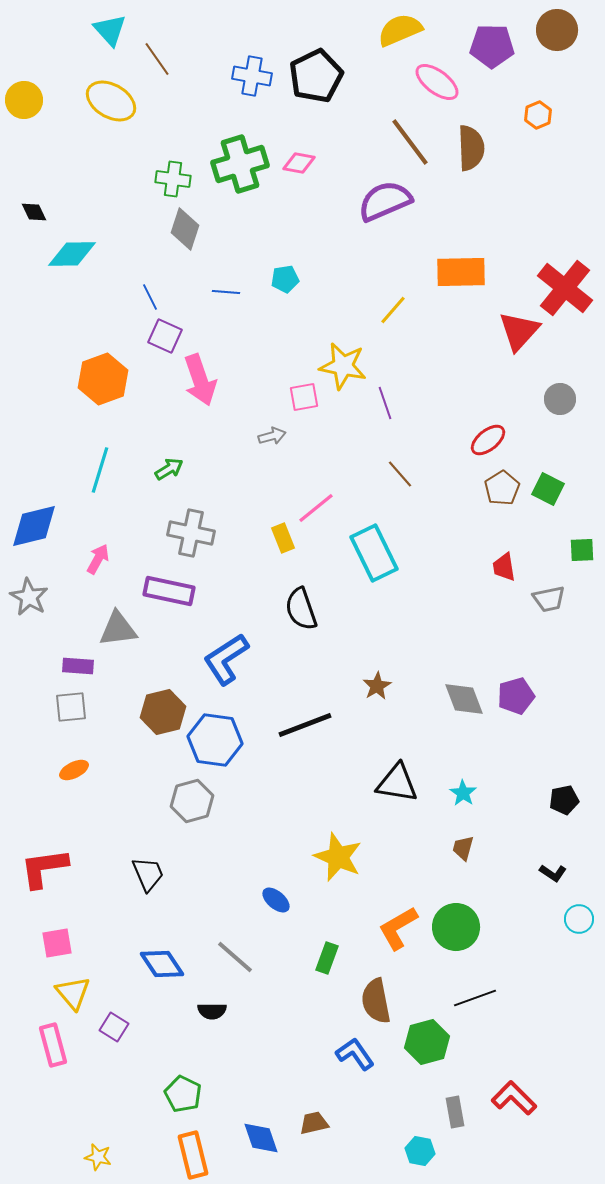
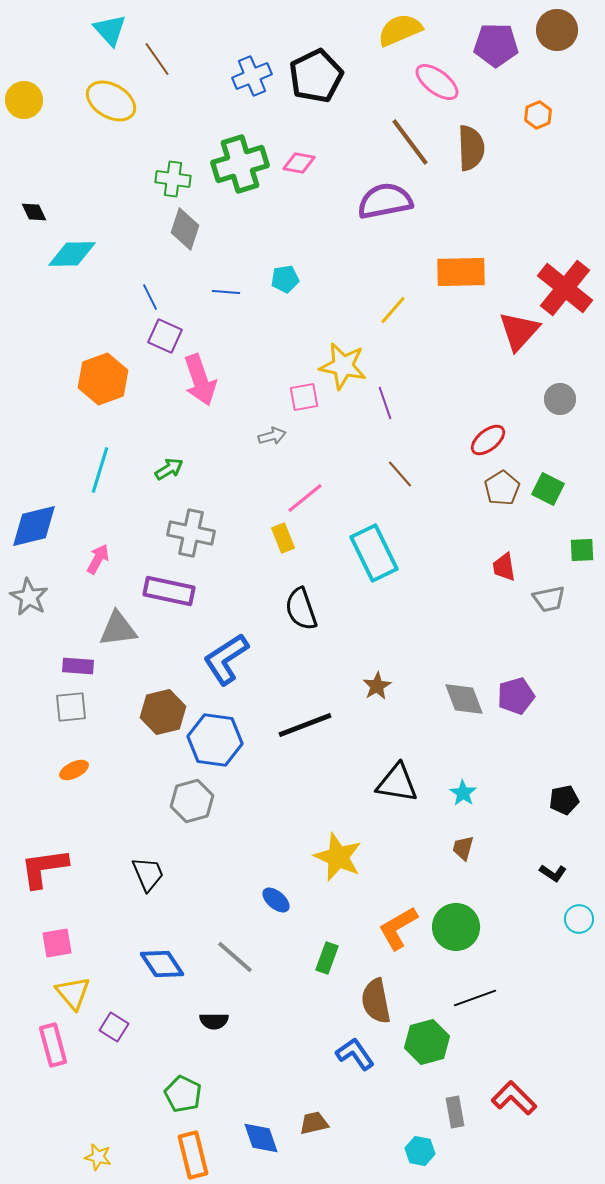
purple pentagon at (492, 46): moved 4 px right, 1 px up
blue cross at (252, 76): rotated 33 degrees counterclockwise
purple semicircle at (385, 201): rotated 12 degrees clockwise
pink line at (316, 508): moved 11 px left, 10 px up
black semicircle at (212, 1011): moved 2 px right, 10 px down
